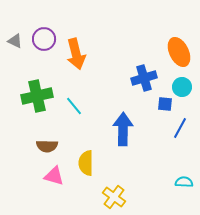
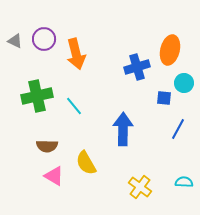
orange ellipse: moved 9 px left, 2 px up; rotated 40 degrees clockwise
blue cross: moved 7 px left, 11 px up
cyan circle: moved 2 px right, 4 px up
blue square: moved 1 px left, 6 px up
blue line: moved 2 px left, 1 px down
yellow semicircle: rotated 30 degrees counterclockwise
pink triangle: rotated 15 degrees clockwise
yellow cross: moved 26 px right, 10 px up
